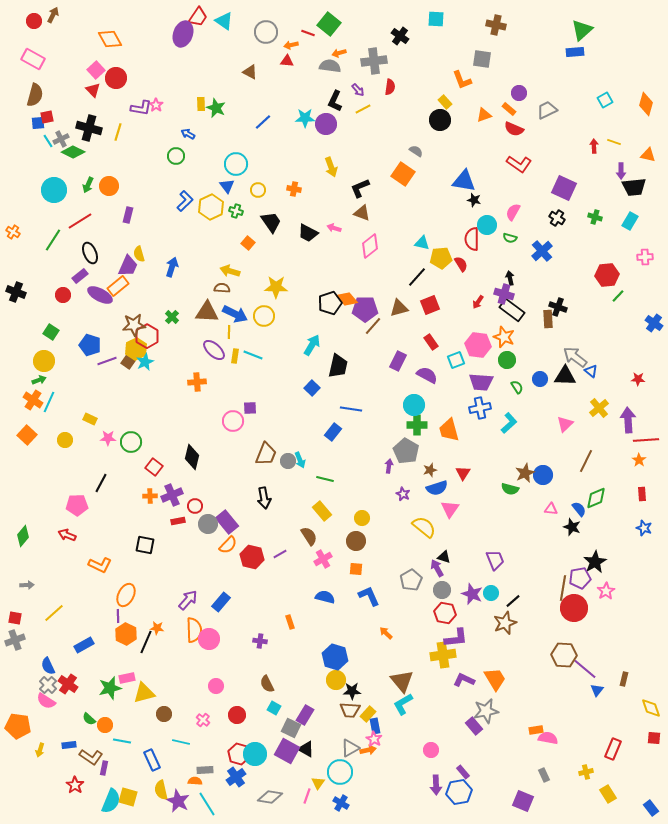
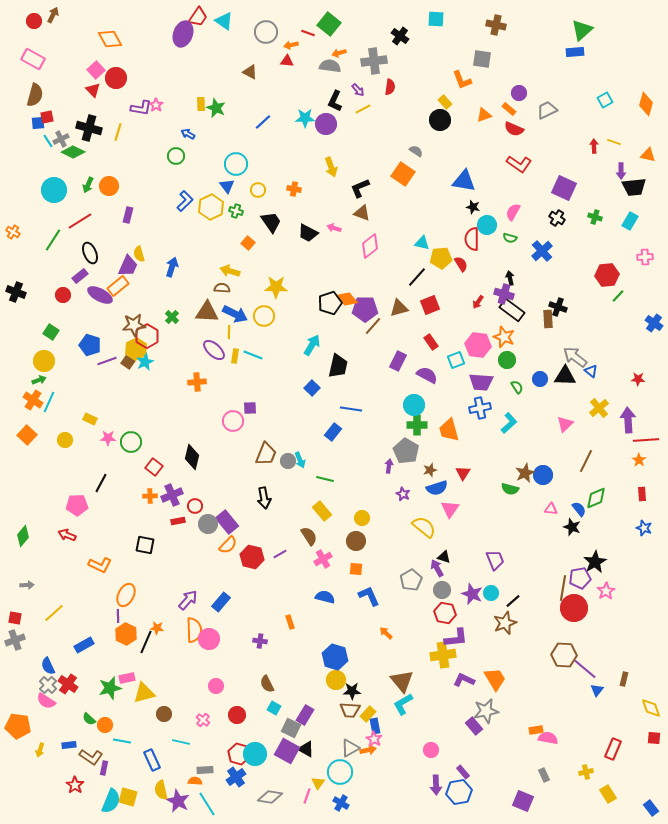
black star at (474, 200): moved 1 px left, 7 px down
